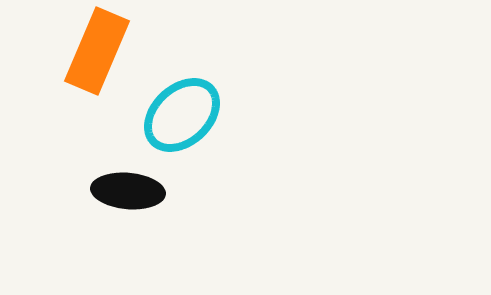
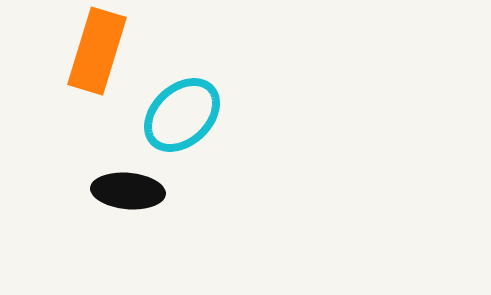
orange rectangle: rotated 6 degrees counterclockwise
